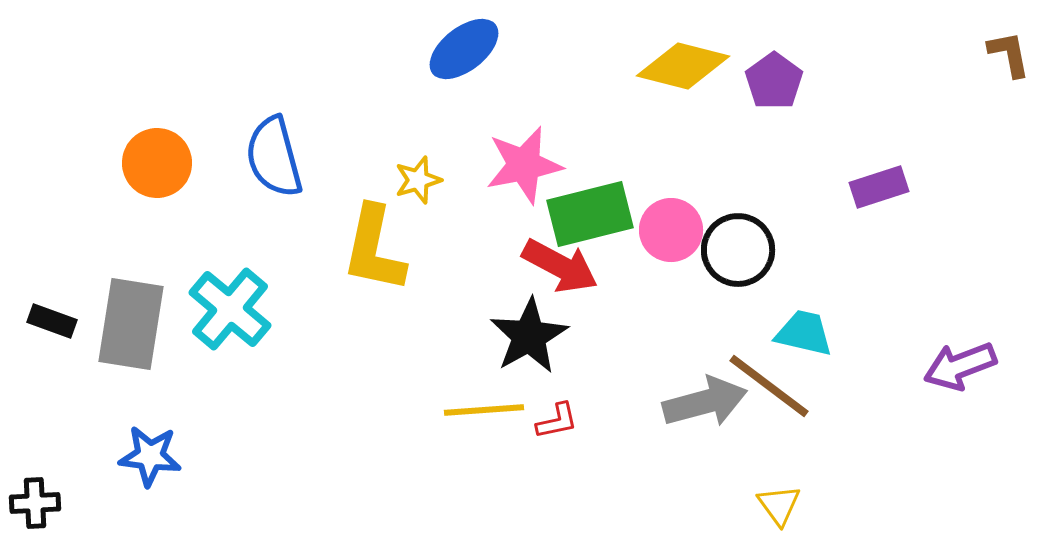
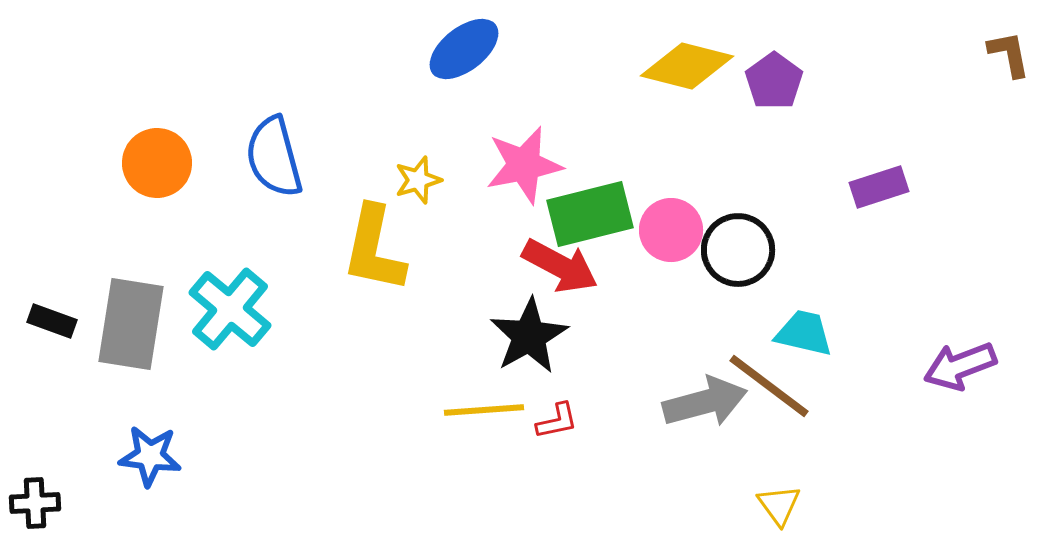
yellow diamond: moved 4 px right
